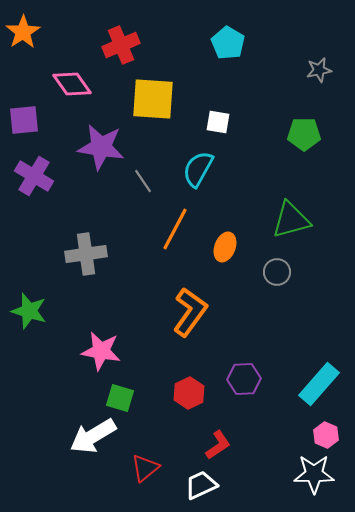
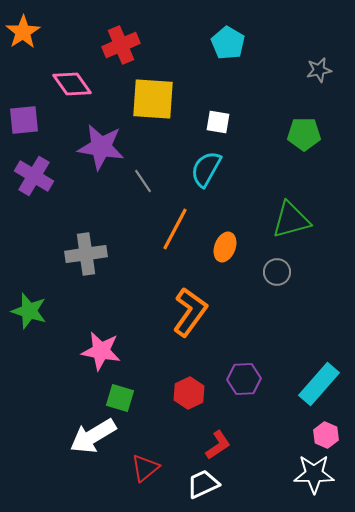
cyan semicircle: moved 8 px right
white trapezoid: moved 2 px right, 1 px up
